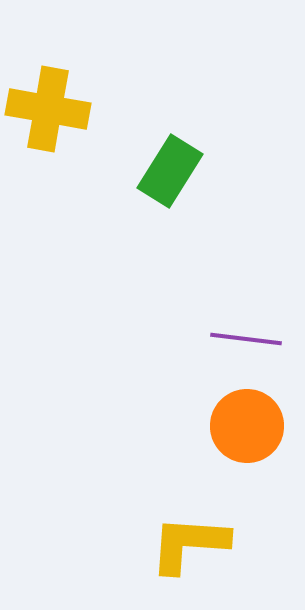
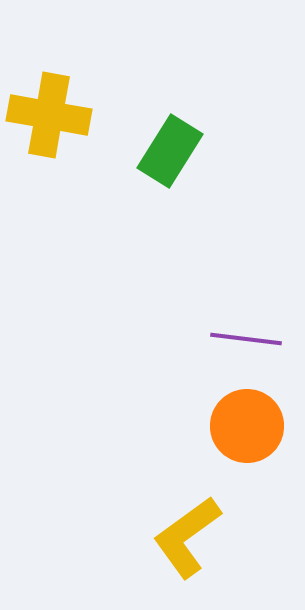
yellow cross: moved 1 px right, 6 px down
green rectangle: moved 20 px up
yellow L-shape: moved 2 px left, 7 px up; rotated 40 degrees counterclockwise
